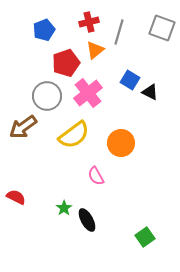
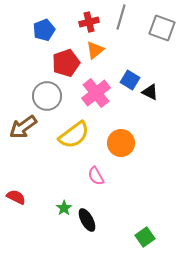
gray line: moved 2 px right, 15 px up
pink cross: moved 8 px right
